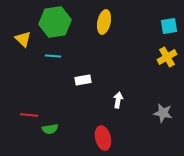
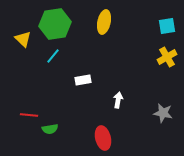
green hexagon: moved 2 px down
cyan square: moved 2 px left
cyan line: rotated 56 degrees counterclockwise
